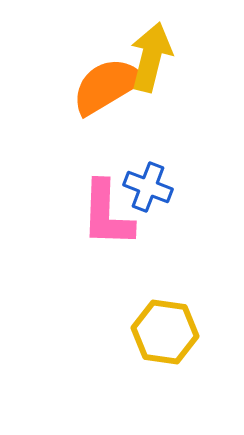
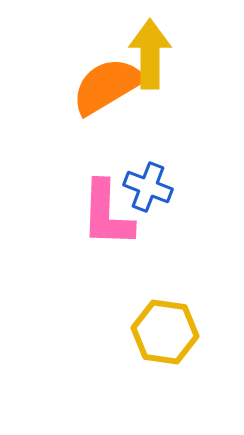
yellow arrow: moved 1 px left, 3 px up; rotated 14 degrees counterclockwise
